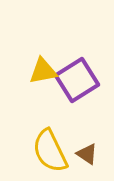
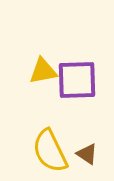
purple square: rotated 30 degrees clockwise
